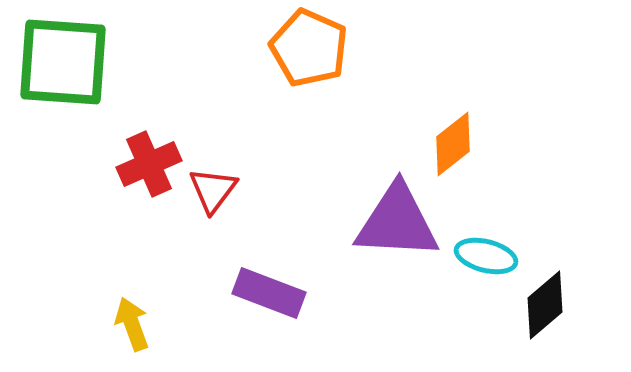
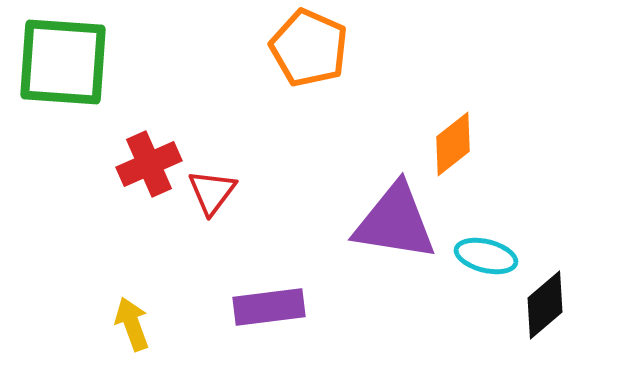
red triangle: moved 1 px left, 2 px down
purple triangle: moved 2 px left; rotated 6 degrees clockwise
purple rectangle: moved 14 px down; rotated 28 degrees counterclockwise
